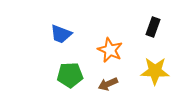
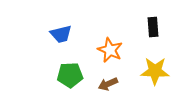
black rectangle: rotated 24 degrees counterclockwise
blue trapezoid: rotated 35 degrees counterclockwise
